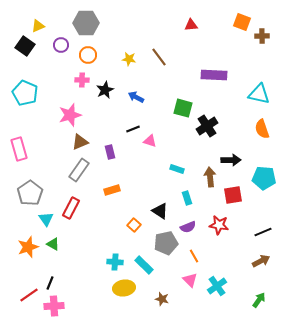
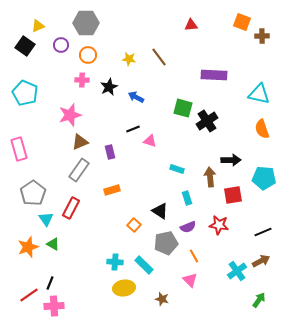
black star at (105, 90): moved 4 px right, 3 px up
black cross at (207, 126): moved 5 px up
gray pentagon at (30, 193): moved 3 px right
cyan cross at (217, 286): moved 20 px right, 15 px up
